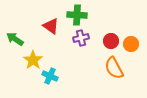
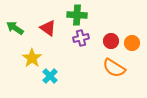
red triangle: moved 3 px left, 2 px down
green arrow: moved 11 px up
orange circle: moved 1 px right, 1 px up
yellow star: moved 1 px left, 2 px up
orange semicircle: rotated 30 degrees counterclockwise
cyan cross: rotated 21 degrees clockwise
